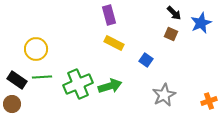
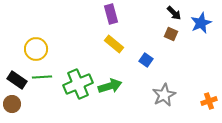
purple rectangle: moved 2 px right, 1 px up
yellow rectangle: moved 1 px down; rotated 12 degrees clockwise
